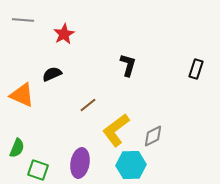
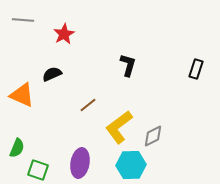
yellow L-shape: moved 3 px right, 3 px up
